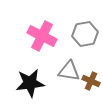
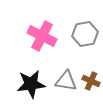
gray triangle: moved 3 px left, 10 px down
black star: moved 1 px right, 1 px down
